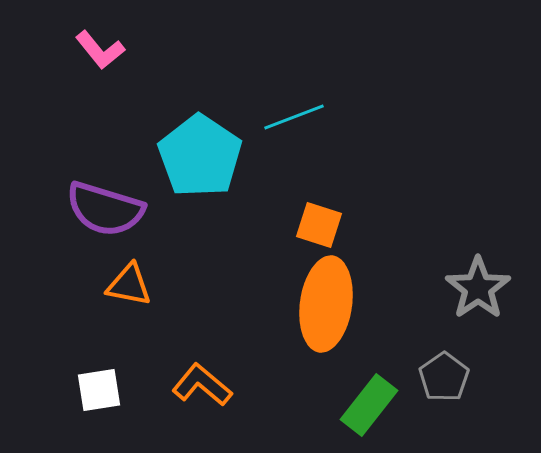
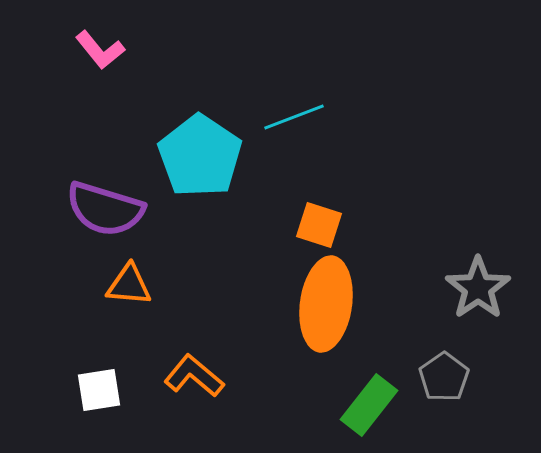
orange triangle: rotated 6 degrees counterclockwise
orange L-shape: moved 8 px left, 9 px up
